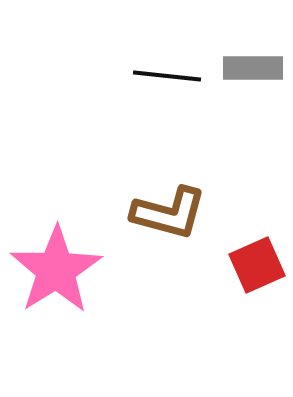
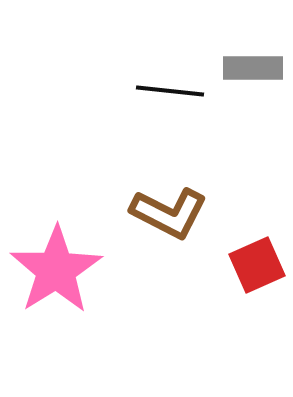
black line: moved 3 px right, 15 px down
brown L-shape: rotated 12 degrees clockwise
